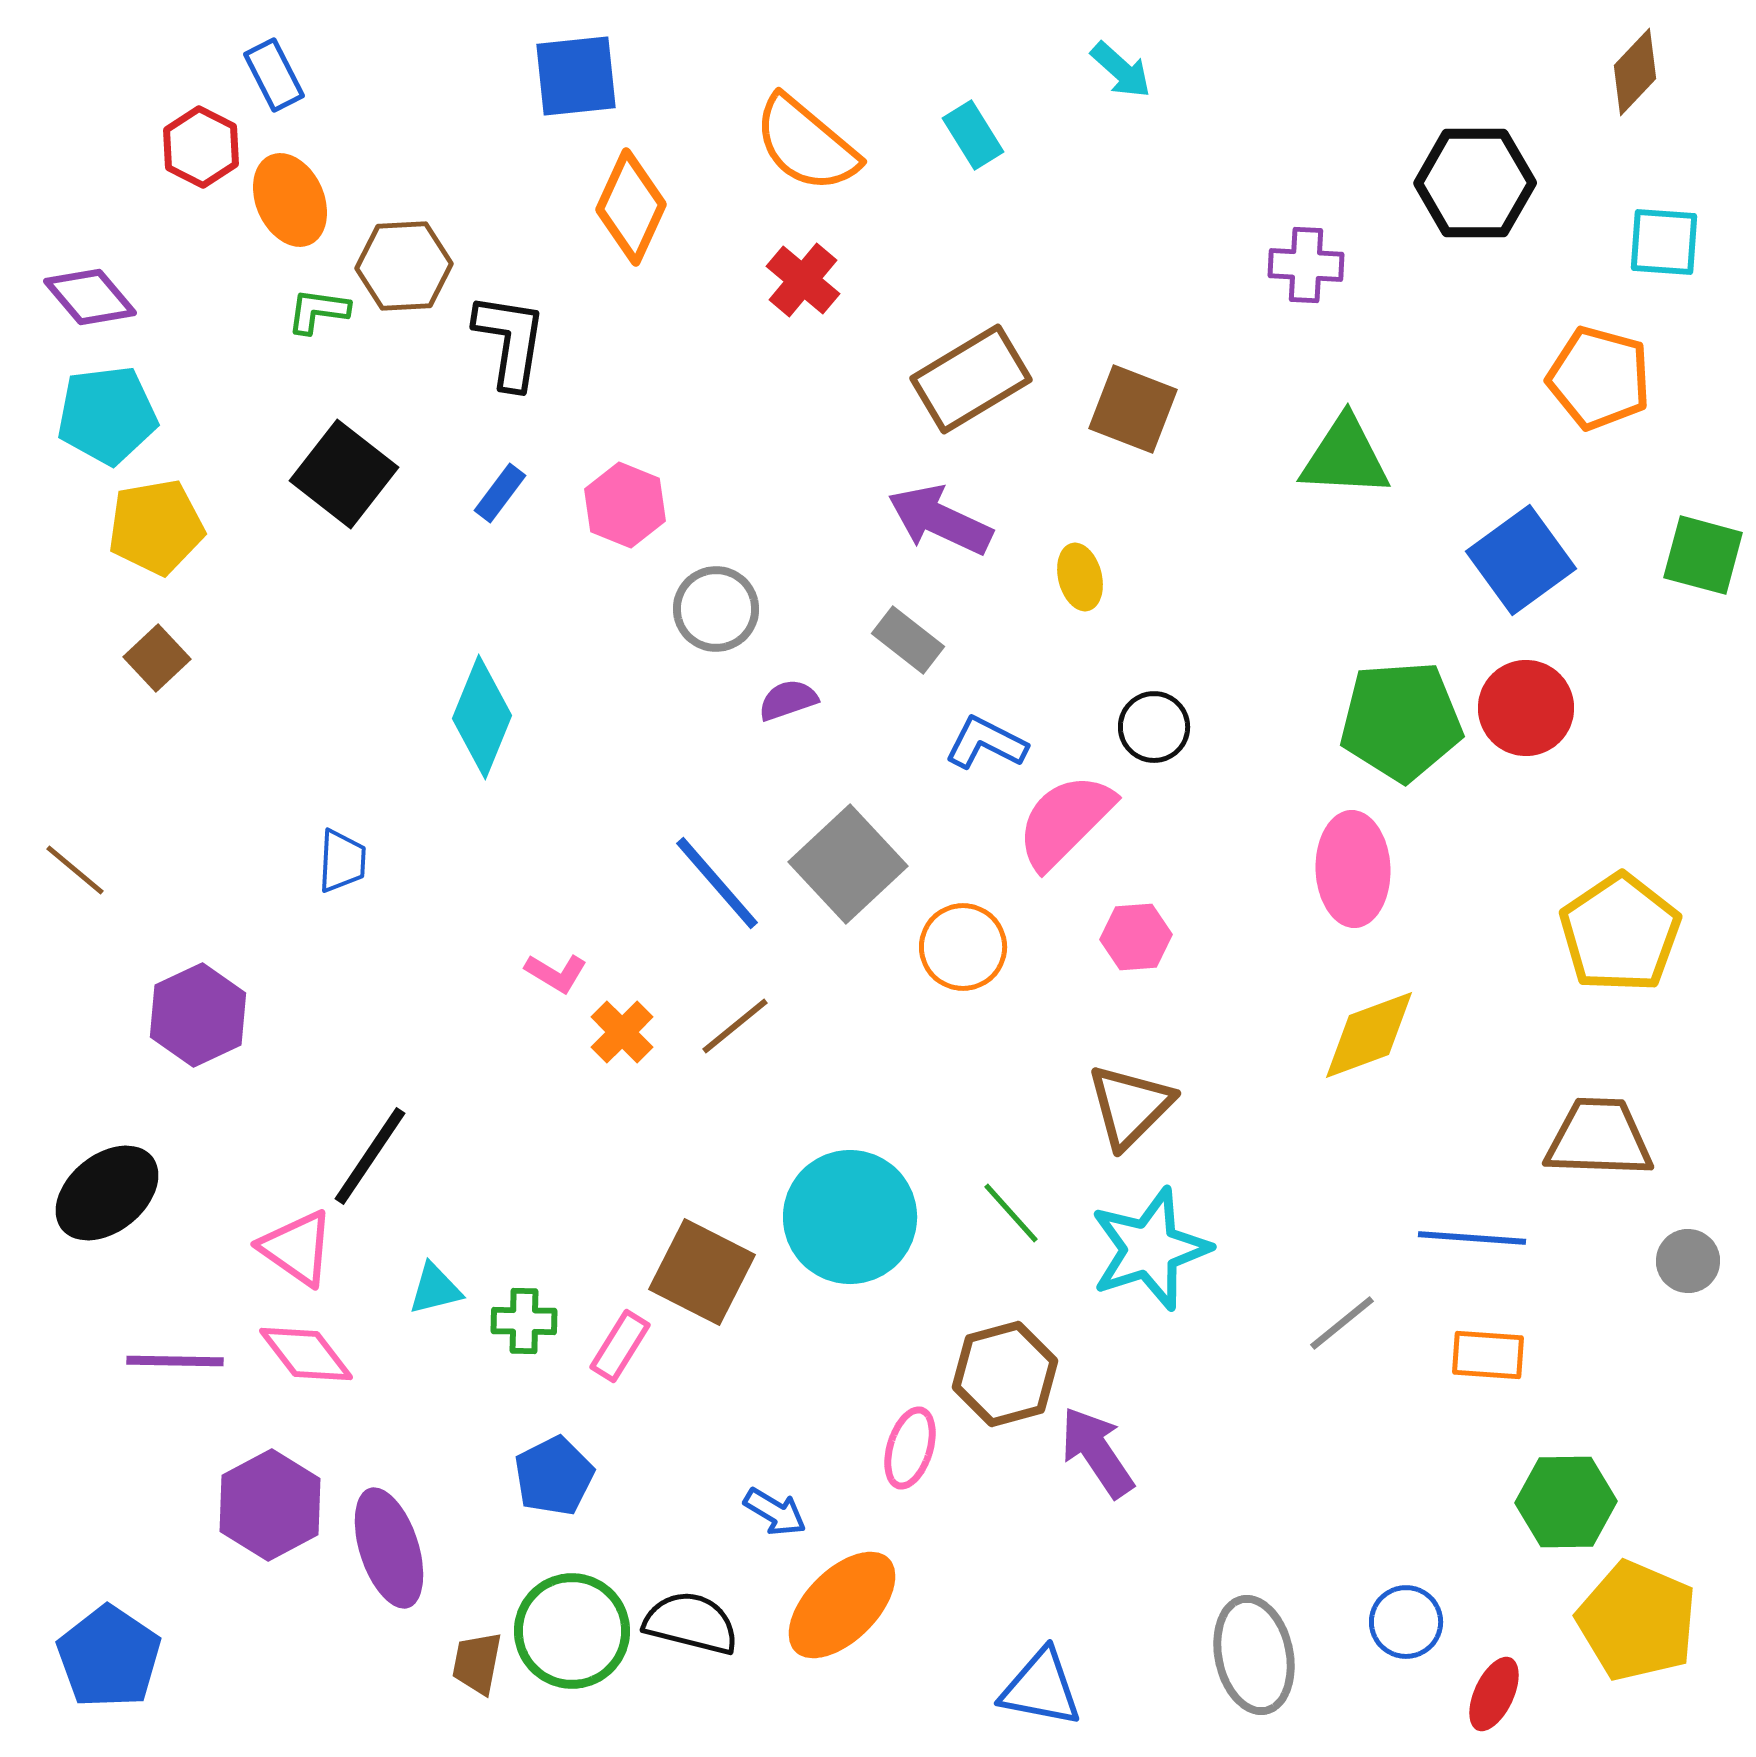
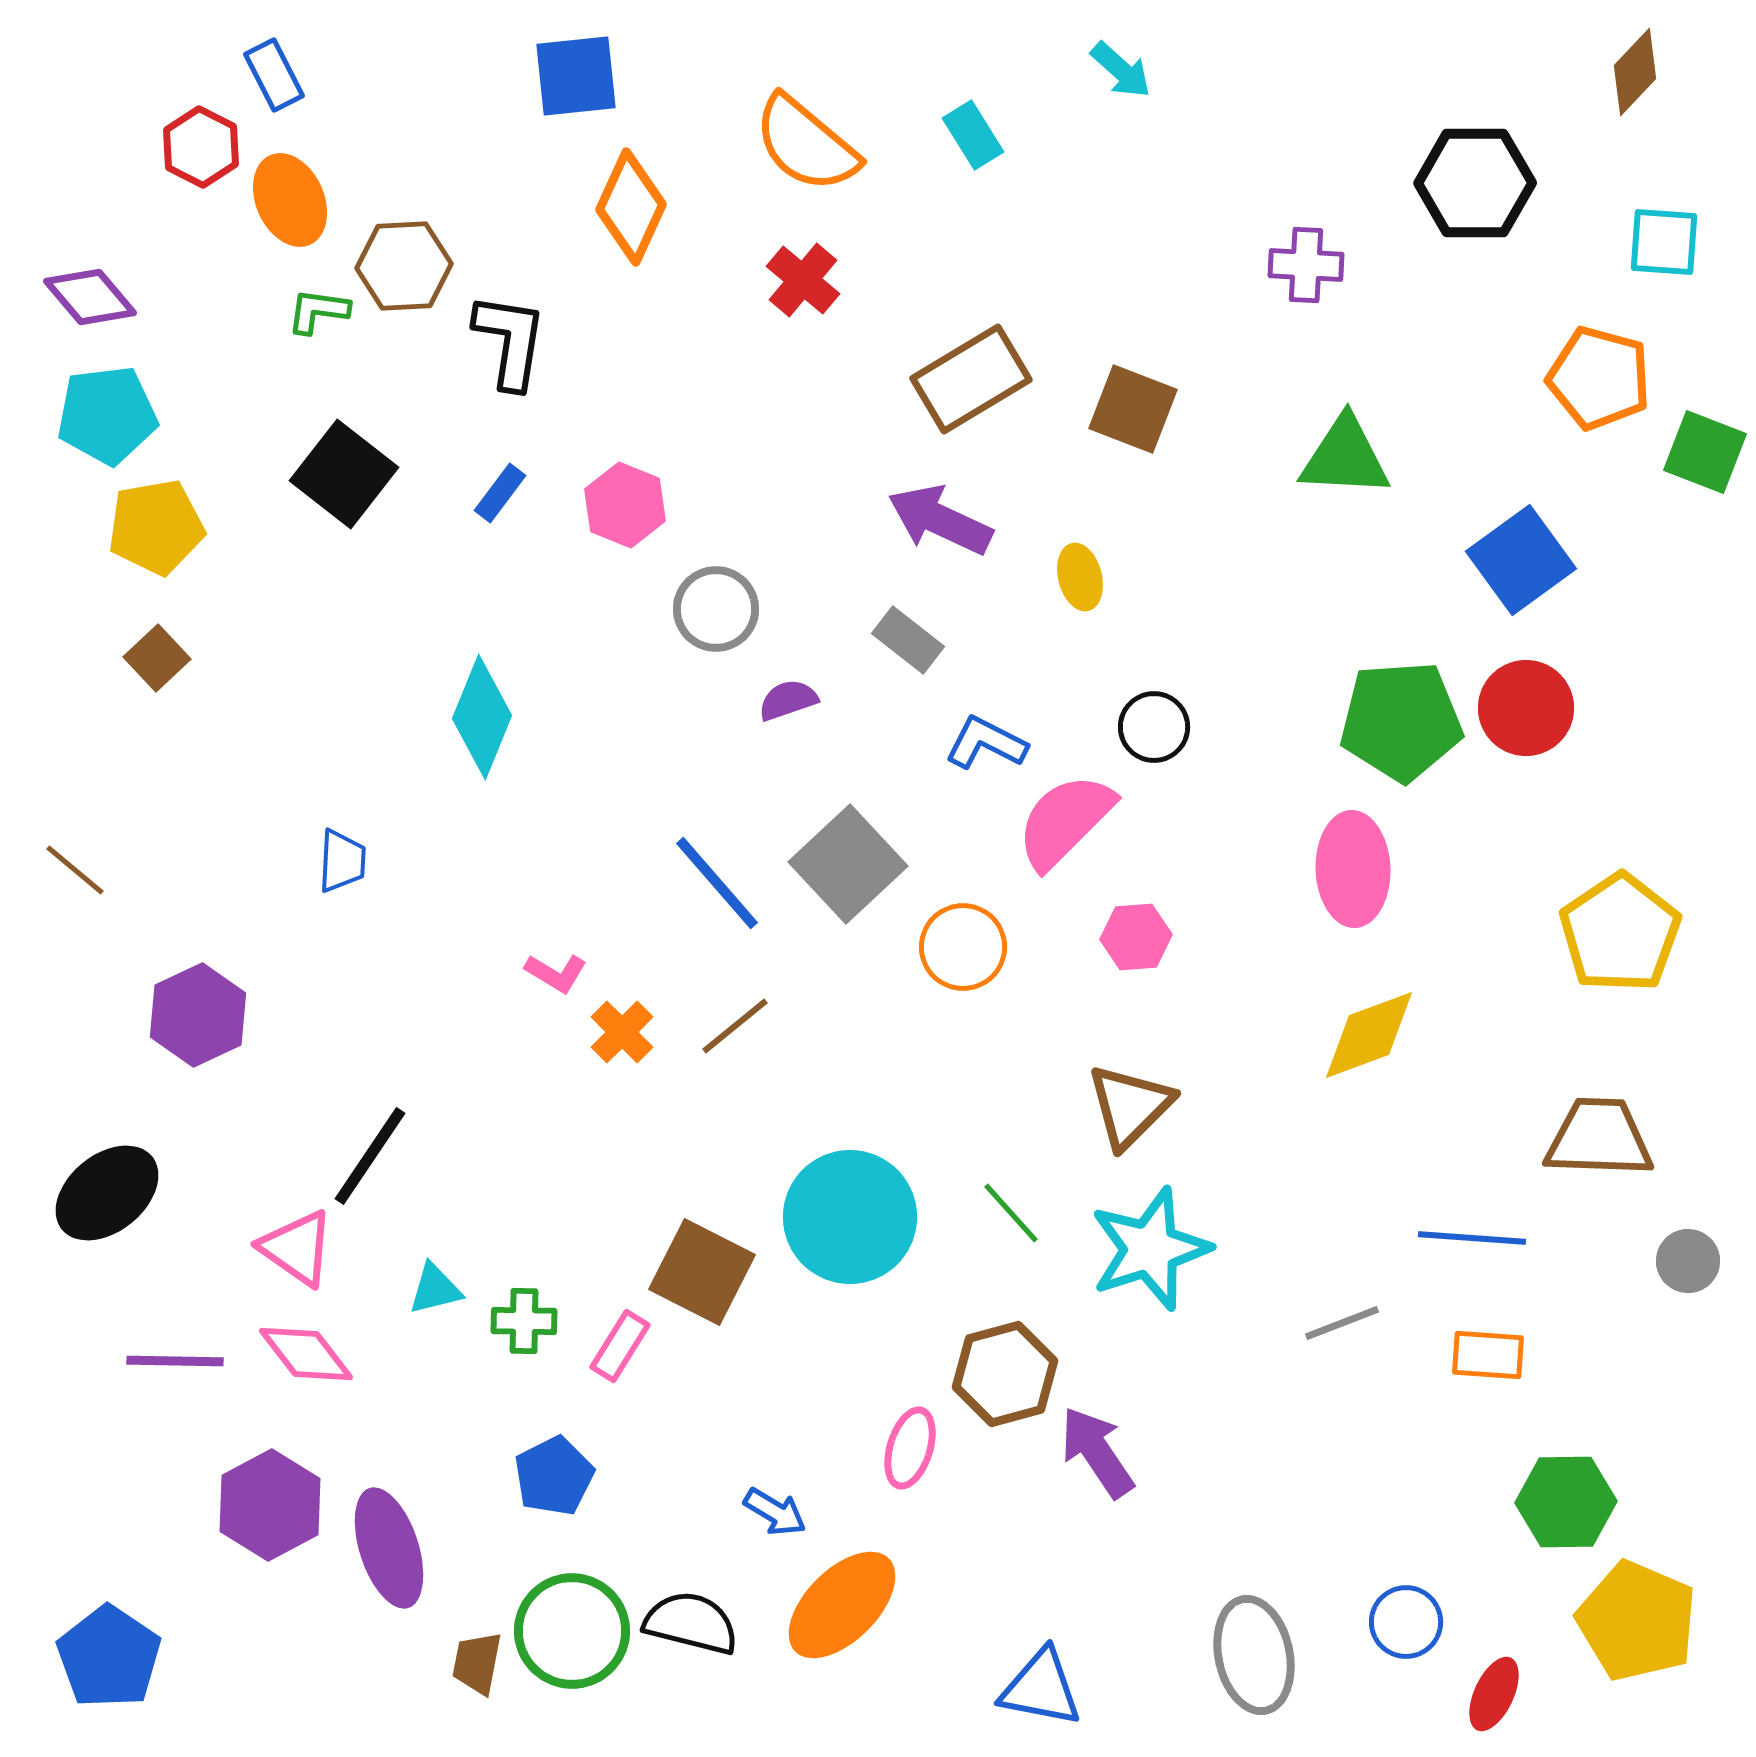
green square at (1703, 555): moved 2 px right, 103 px up; rotated 6 degrees clockwise
gray line at (1342, 1323): rotated 18 degrees clockwise
